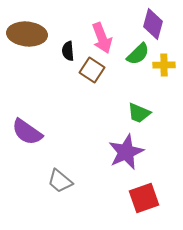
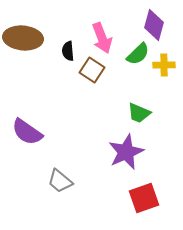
purple diamond: moved 1 px right, 1 px down
brown ellipse: moved 4 px left, 4 px down
